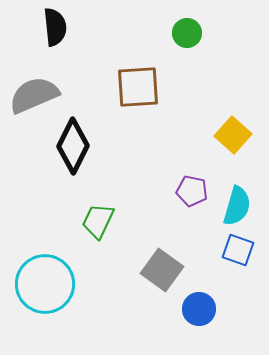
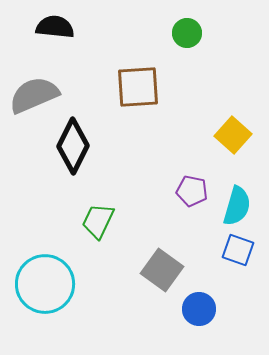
black semicircle: rotated 78 degrees counterclockwise
